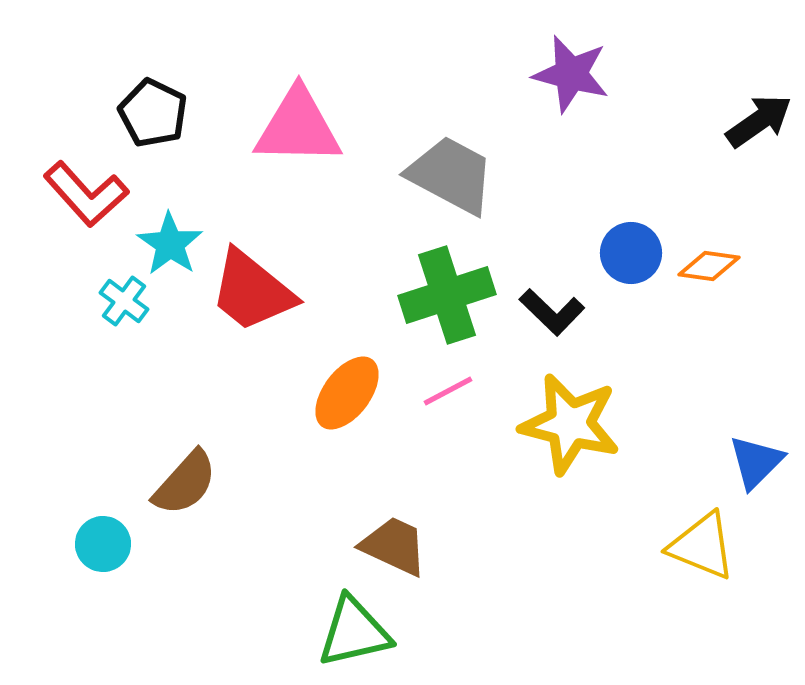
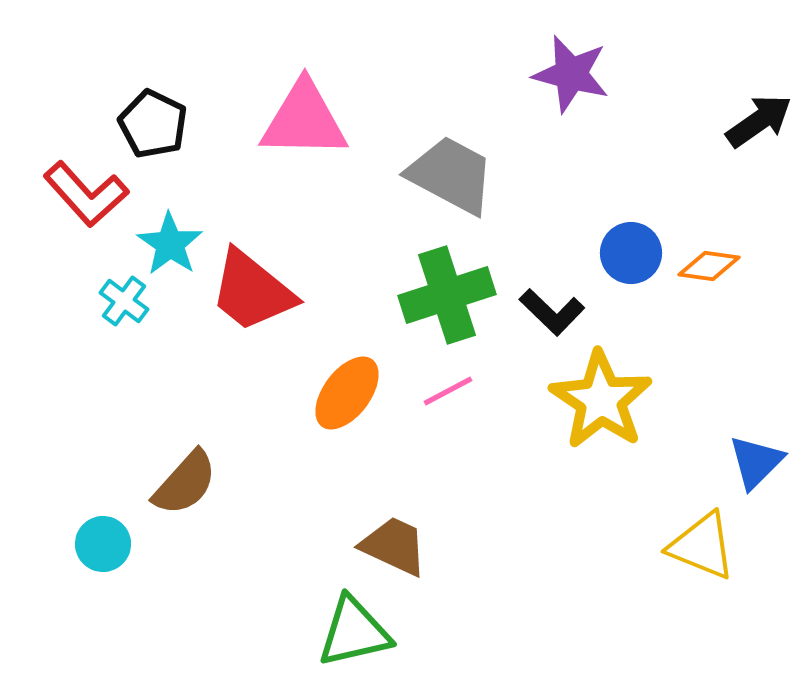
black pentagon: moved 11 px down
pink triangle: moved 6 px right, 7 px up
yellow star: moved 31 px right, 24 px up; rotated 20 degrees clockwise
